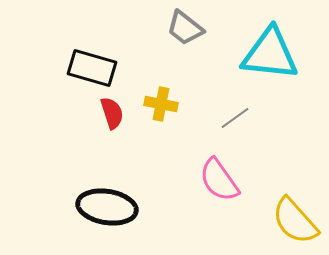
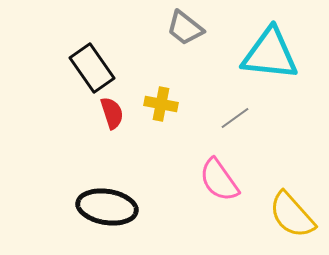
black rectangle: rotated 39 degrees clockwise
yellow semicircle: moved 3 px left, 6 px up
